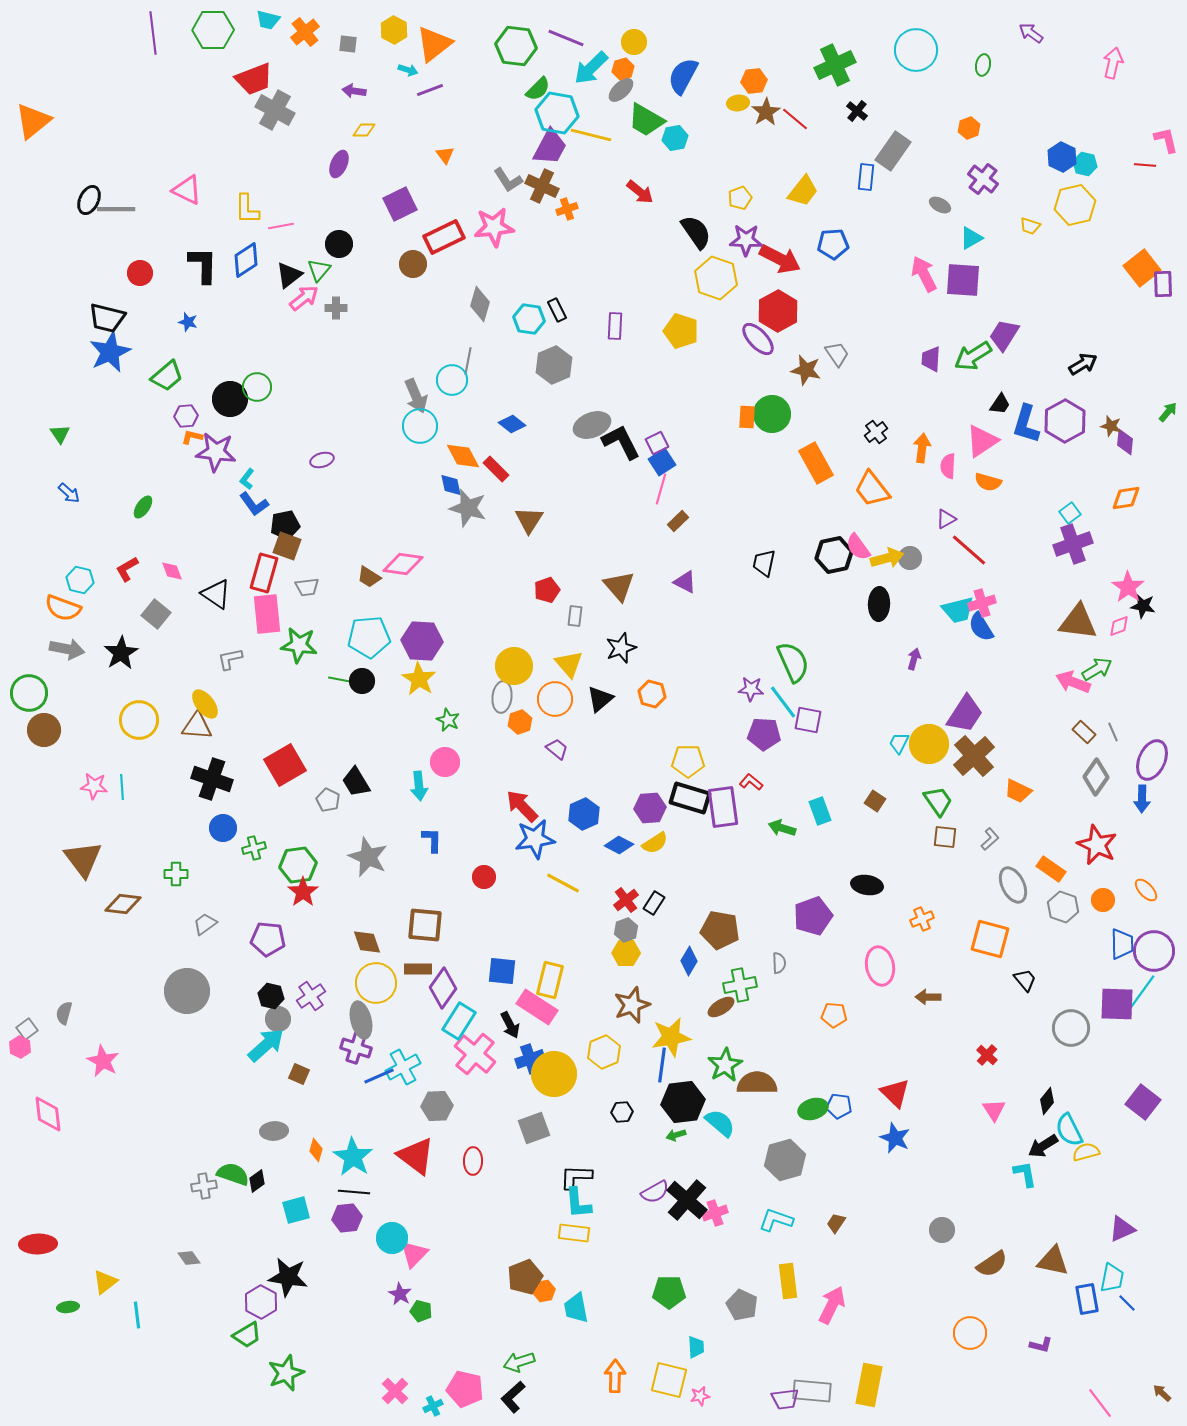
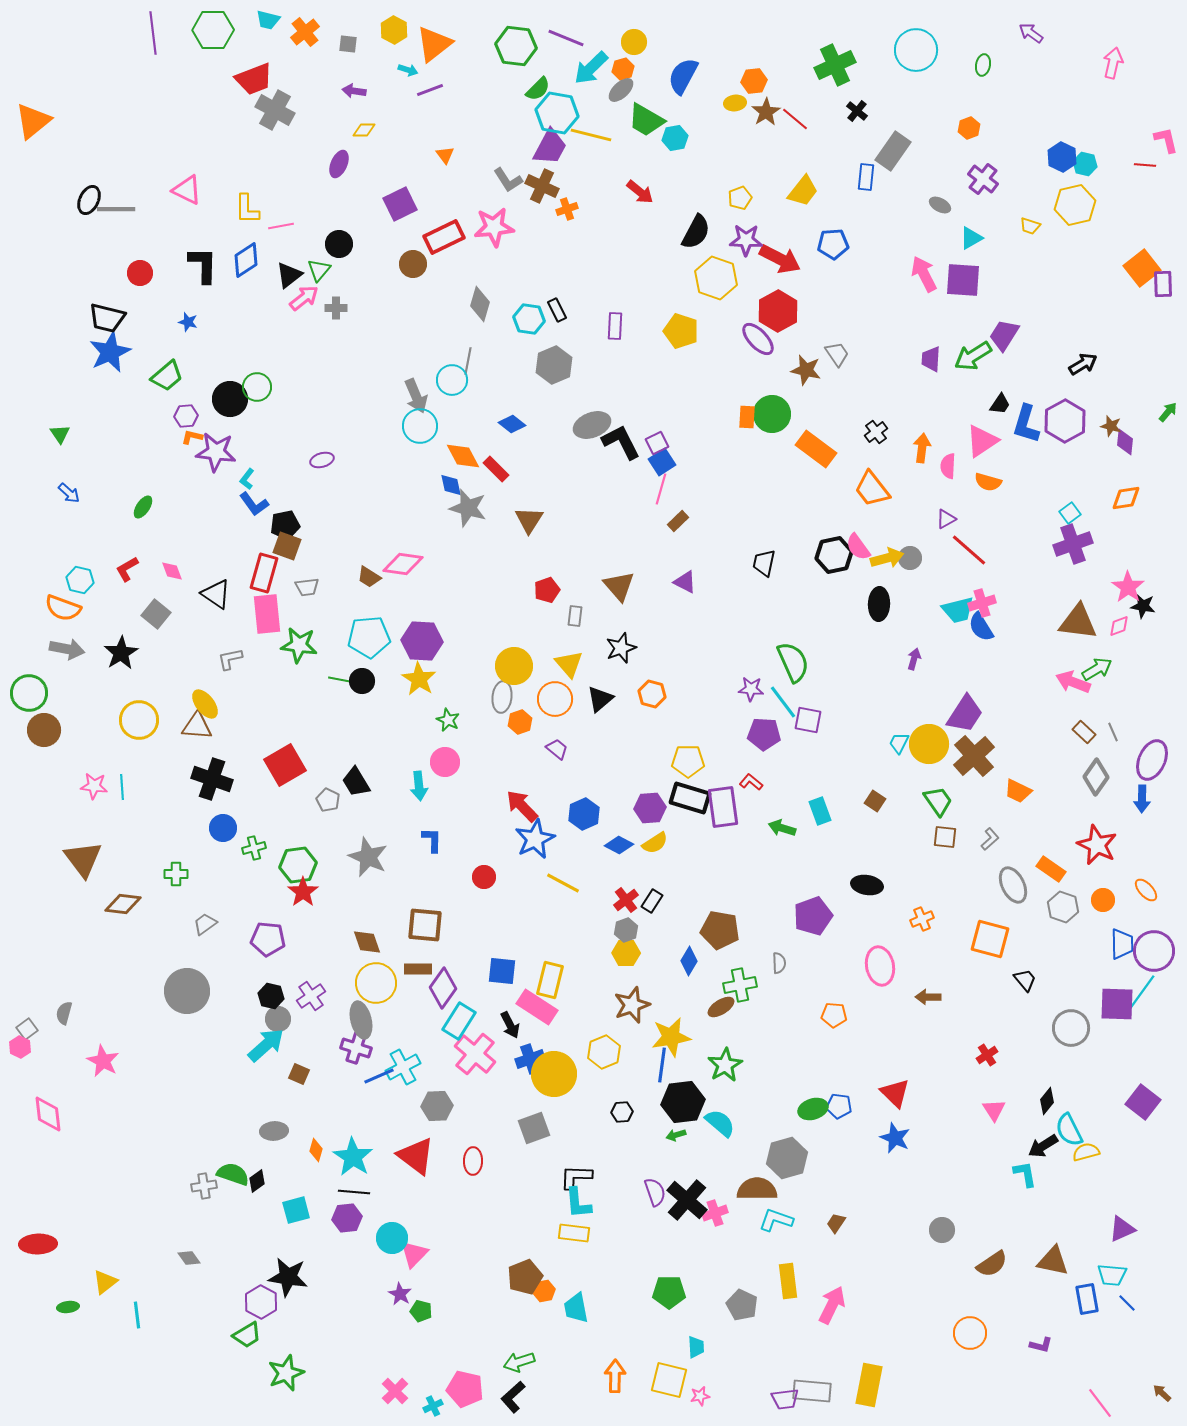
yellow ellipse at (738, 103): moved 3 px left
black semicircle at (696, 232): rotated 63 degrees clockwise
orange rectangle at (816, 463): moved 14 px up; rotated 24 degrees counterclockwise
blue star at (535, 839): rotated 18 degrees counterclockwise
black rectangle at (654, 903): moved 2 px left, 2 px up
red cross at (987, 1055): rotated 15 degrees clockwise
brown semicircle at (757, 1083): moved 106 px down
gray hexagon at (785, 1160): moved 2 px right, 2 px up
purple semicircle at (655, 1192): rotated 80 degrees counterclockwise
cyan trapezoid at (1112, 1278): moved 3 px up; rotated 84 degrees clockwise
